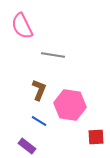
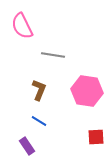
pink hexagon: moved 17 px right, 14 px up
purple rectangle: rotated 18 degrees clockwise
